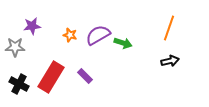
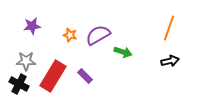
green arrow: moved 9 px down
gray star: moved 11 px right, 14 px down
red rectangle: moved 2 px right, 1 px up
